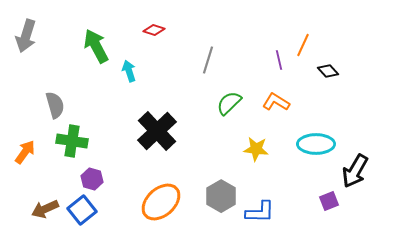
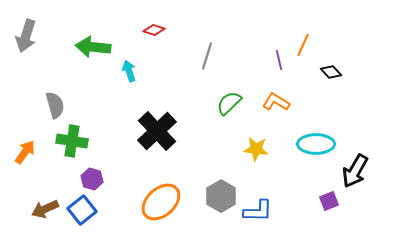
green arrow: moved 3 px left, 1 px down; rotated 56 degrees counterclockwise
gray line: moved 1 px left, 4 px up
black diamond: moved 3 px right, 1 px down
blue L-shape: moved 2 px left, 1 px up
